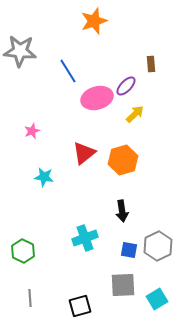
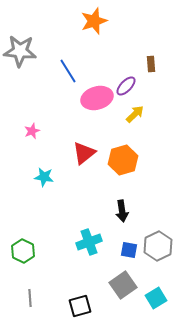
cyan cross: moved 4 px right, 4 px down
gray square: rotated 32 degrees counterclockwise
cyan square: moved 1 px left, 1 px up
